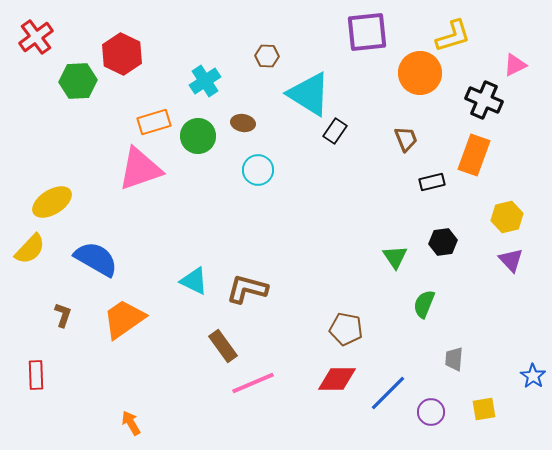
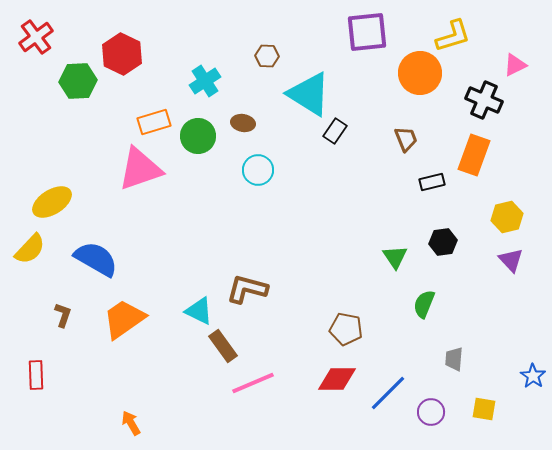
cyan triangle at (194, 281): moved 5 px right, 30 px down
yellow square at (484, 409): rotated 20 degrees clockwise
